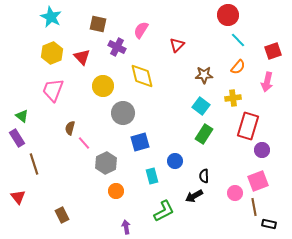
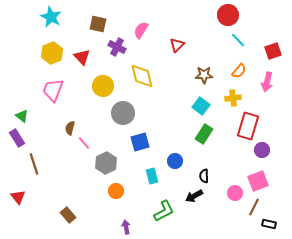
orange semicircle at (238, 67): moved 1 px right, 4 px down
brown line at (254, 207): rotated 36 degrees clockwise
brown rectangle at (62, 215): moved 6 px right; rotated 14 degrees counterclockwise
